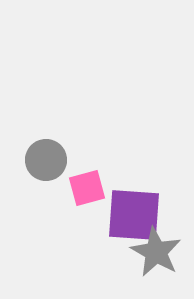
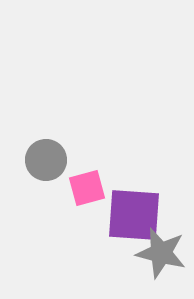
gray star: moved 5 px right, 1 px down; rotated 15 degrees counterclockwise
